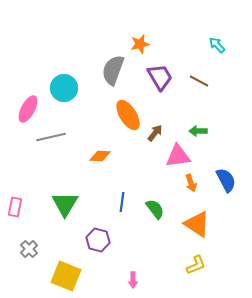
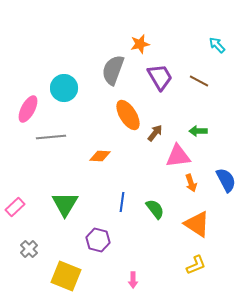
gray line: rotated 8 degrees clockwise
pink rectangle: rotated 36 degrees clockwise
